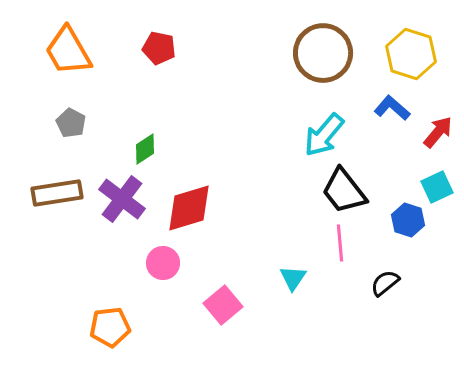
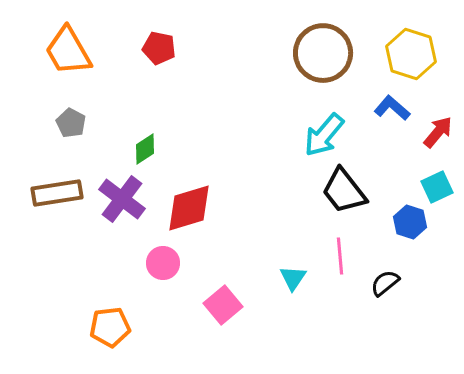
blue hexagon: moved 2 px right, 2 px down
pink line: moved 13 px down
